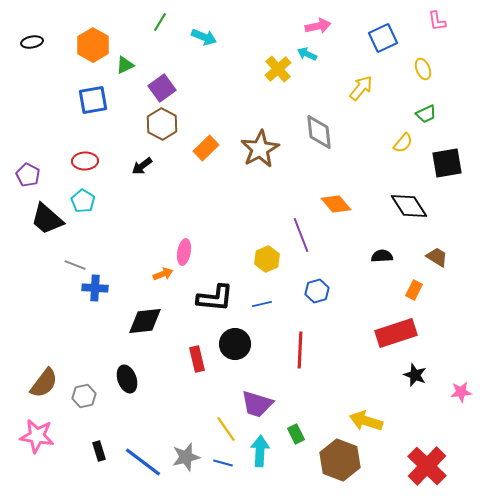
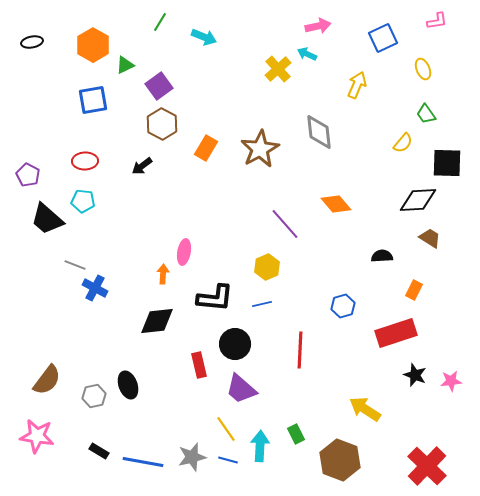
pink L-shape at (437, 21): rotated 90 degrees counterclockwise
purple square at (162, 88): moved 3 px left, 2 px up
yellow arrow at (361, 88): moved 4 px left, 3 px up; rotated 16 degrees counterclockwise
green trapezoid at (426, 114): rotated 80 degrees clockwise
orange rectangle at (206, 148): rotated 15 degrees counterclockwise
black square at (447, 163): rotated 12 degrees clockwise
cyan pentagon at (83, 201): rotated 25 degrees counterclockwise
black diamond at (409, 206): moved 9 px right, 6 px up; rotated 60 degrees counterclockwise
purple line at (301, 235): moved 16 px left, 11 px up; rotated 20 degrees counterclockwise
brown trapezoid at (437, 257): moved 7 px left, 19 px up
yellow hexagon at (267, 259): moved 8 px down
orange arrow at (163, 274): rotated 66 degrees counterclockwise
blue cross at (95, 288): rotated 25 degrees clockwise
blue hexagon at (317, 291): moved 26 px right, 15 px down
black diamond at (145, 321): moved 12 px right
red rectangle at (197, 359): moved 2 px right, 6 px down
black ellipse at (127, 379): moved 1 px right, 6 px down
brown semicircle at (44, 383): moved 3 px right, 3 px up
pink star at (461, 392): moved 10 px left, 11 px up
gray hexagon at (84, 396): moved 10 px right
purple trapezoid at (257, 404): moved 16 px left, 15 px up; rotated 24 degrees clockwise
yellow arrow at (366, 421): moved 1 px left, 12 px up; rotated 16 degrees clockwise
black rectangle at (99, 451): rotated 42 degrees counterclockwise
cyan arrow at (260, 451): moved 5 px up
gray star at (186, 457): moved 6 px right
blue line at (143, 462): rotated 27 degrees counterclockwise
blue line at (223, 463): moved 5 px right, 3 px up
